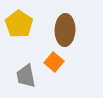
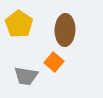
gray trapezoid: rotated 70 degrees counterclockwise
